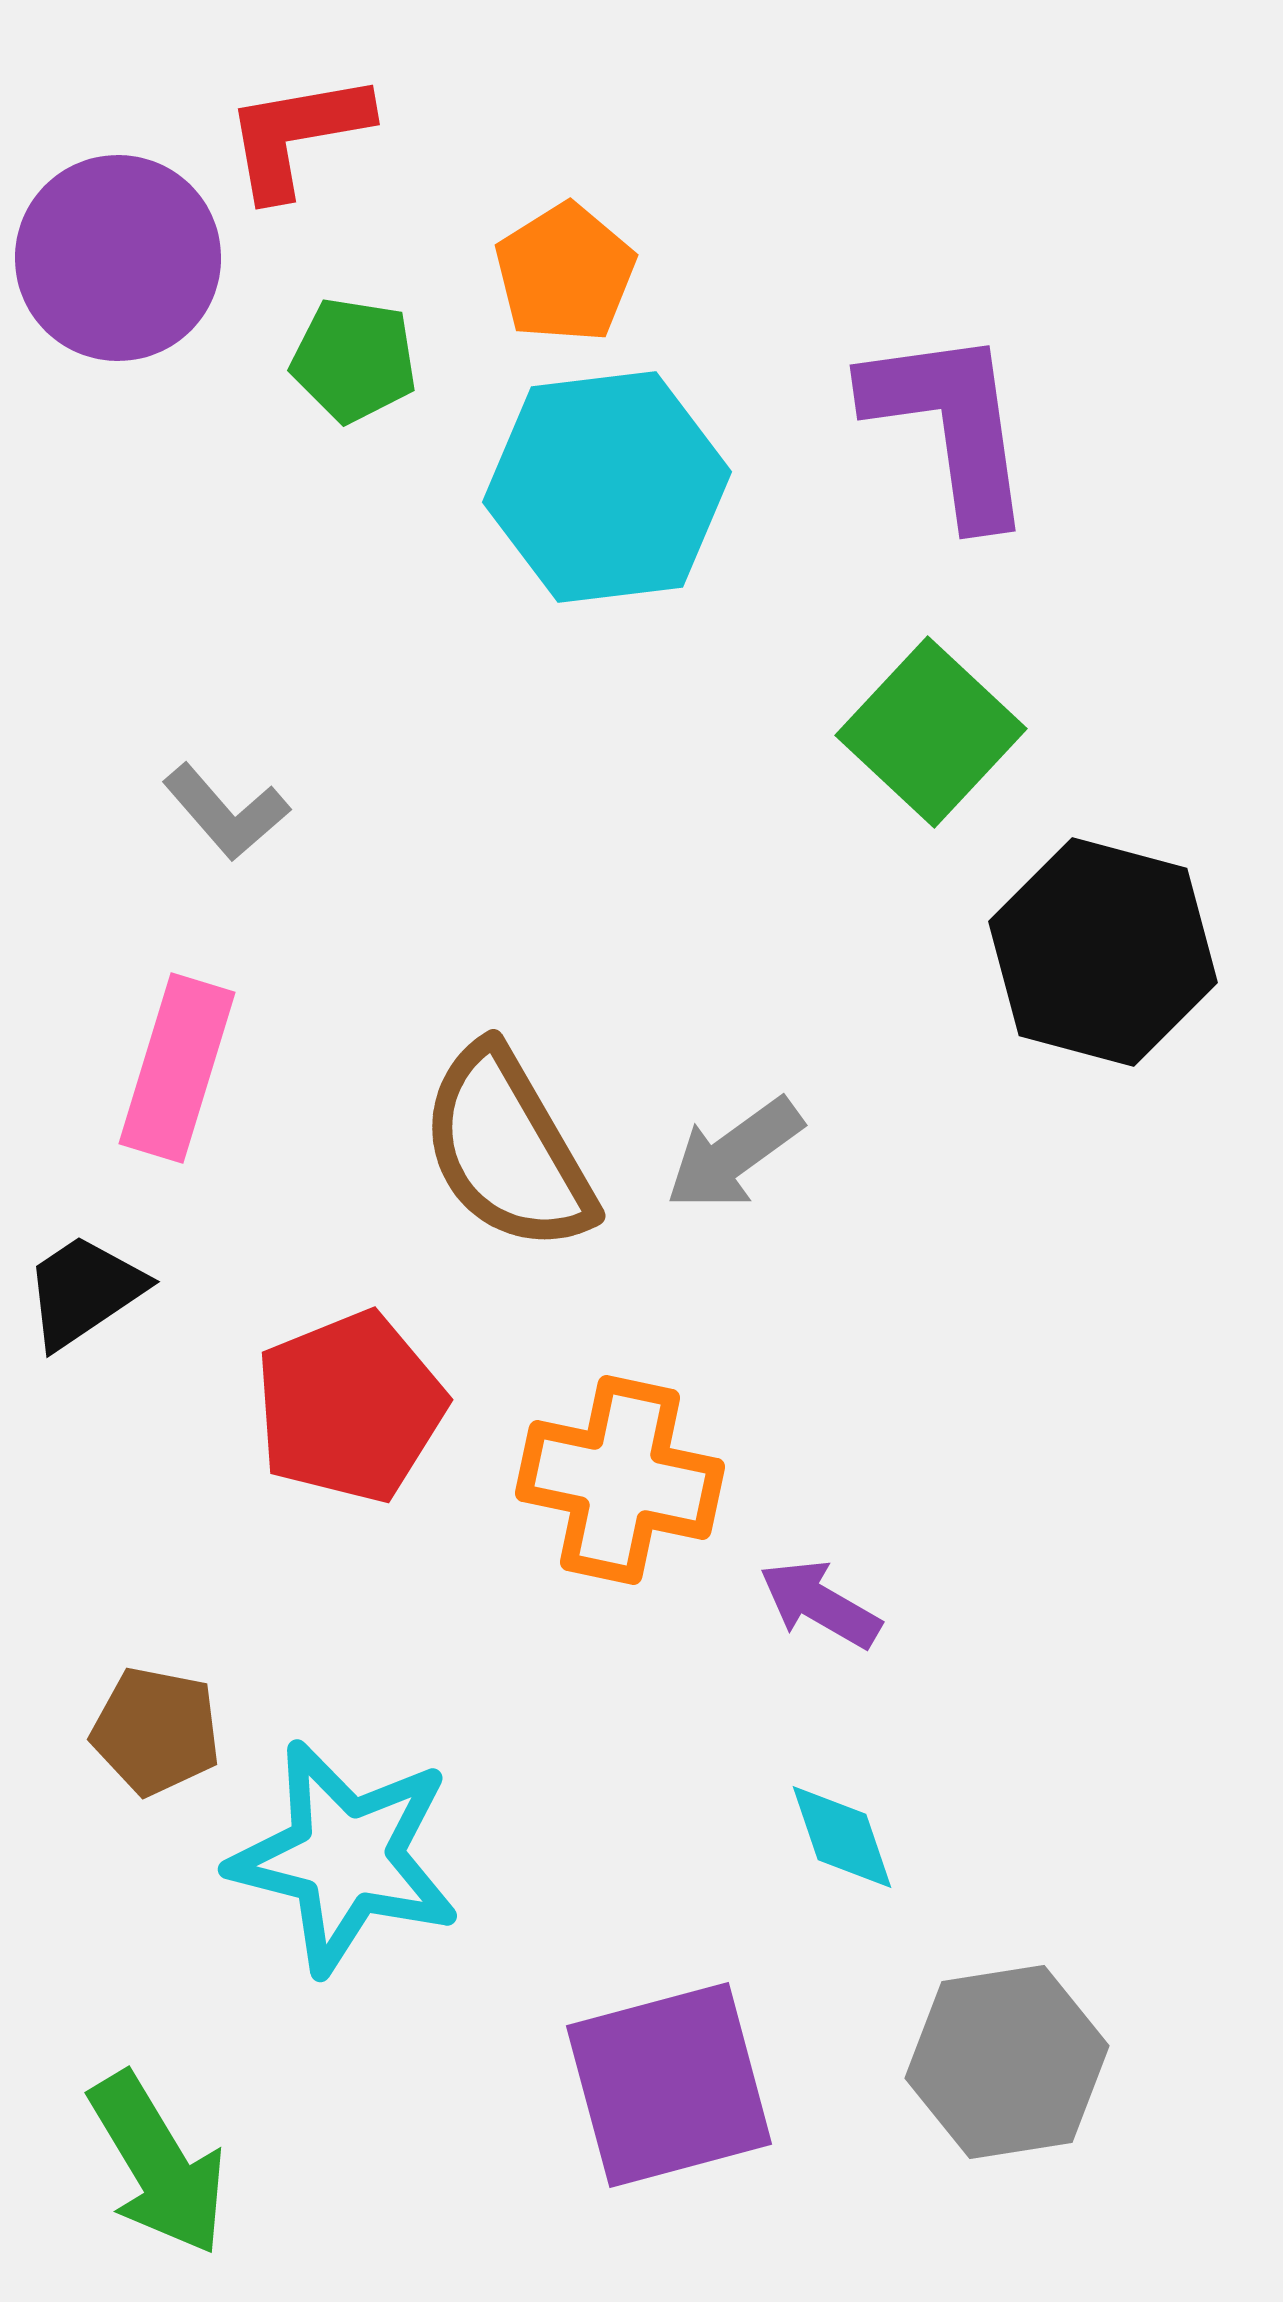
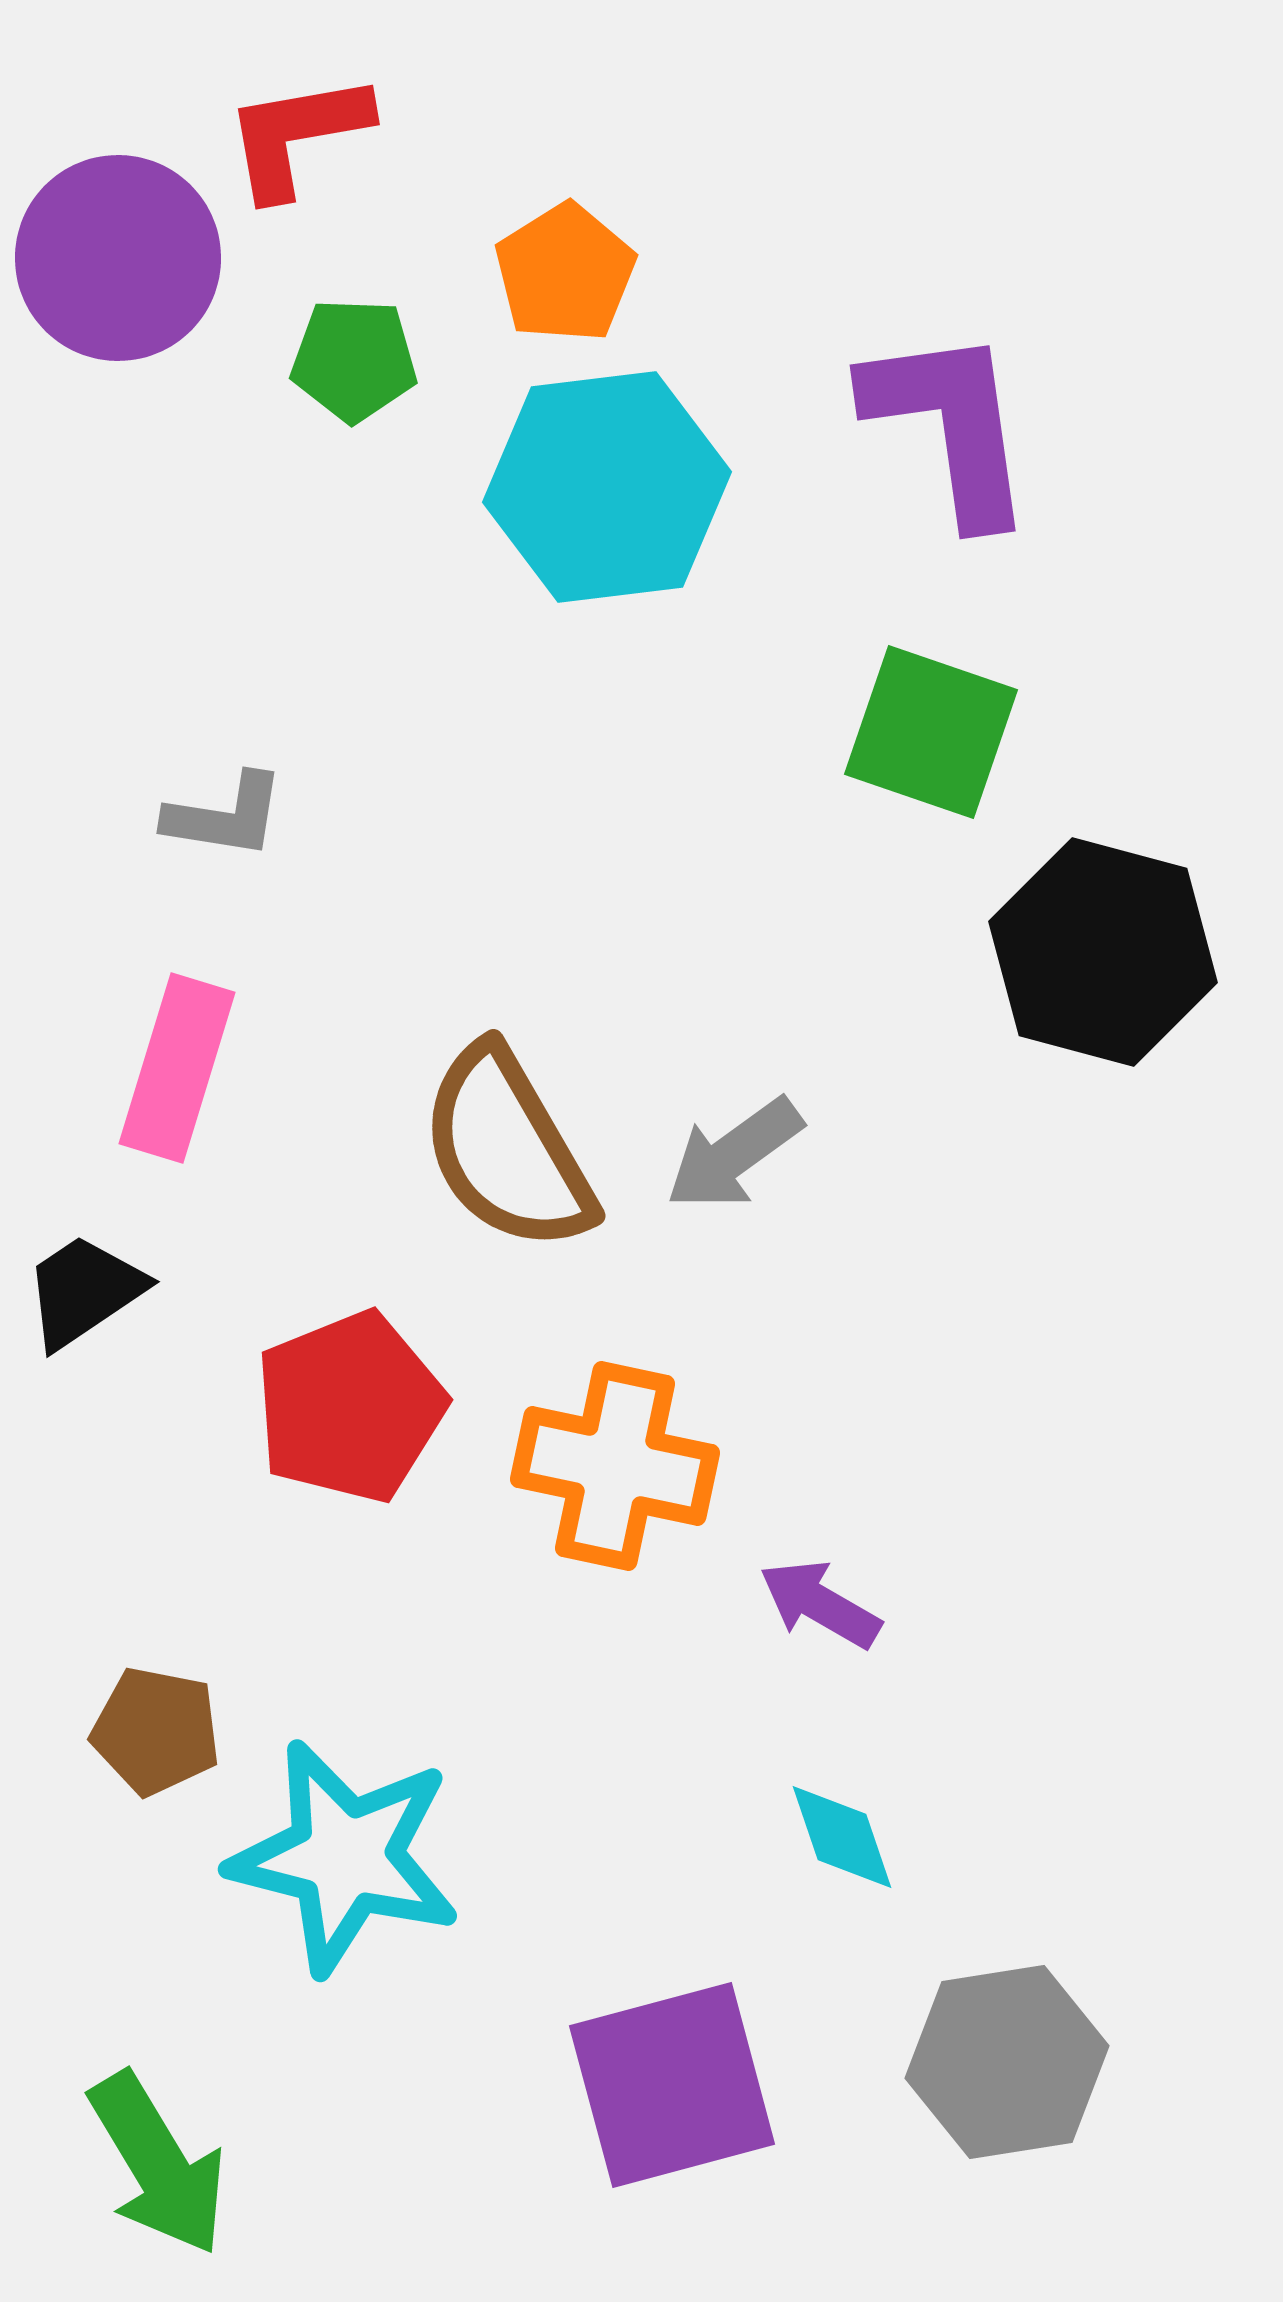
green pentagon: rotated 7 degrees counterclockwise
green square: rotated 24 degrees counterclockwise
gray L-shape: moved 1 px left, 4 px down; rotated 40 degrees counterclockwise
orange cross: moved 5 px left, 14 px up
purple square: moved 3 px right
